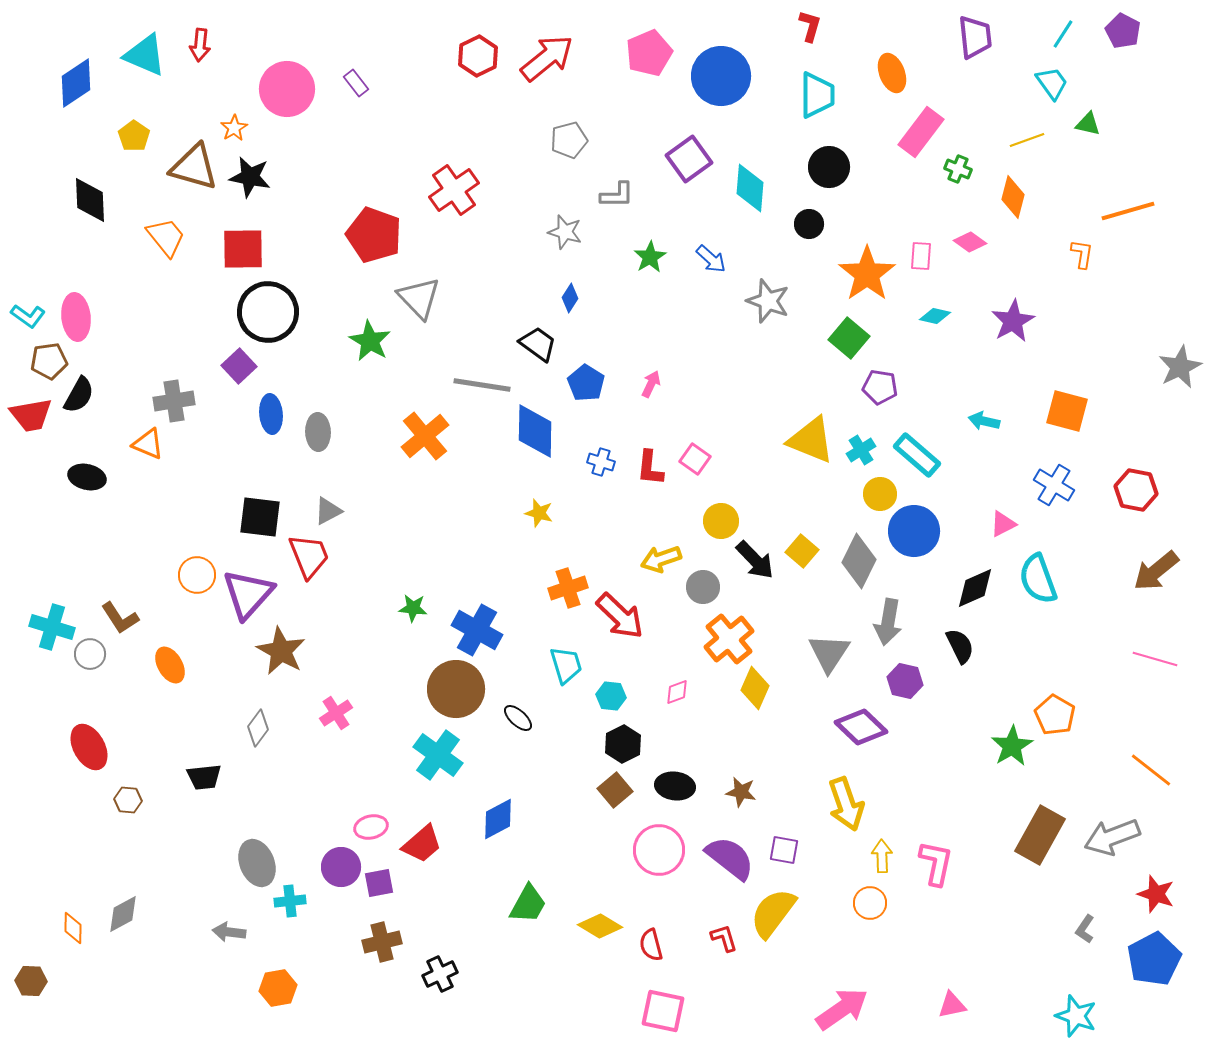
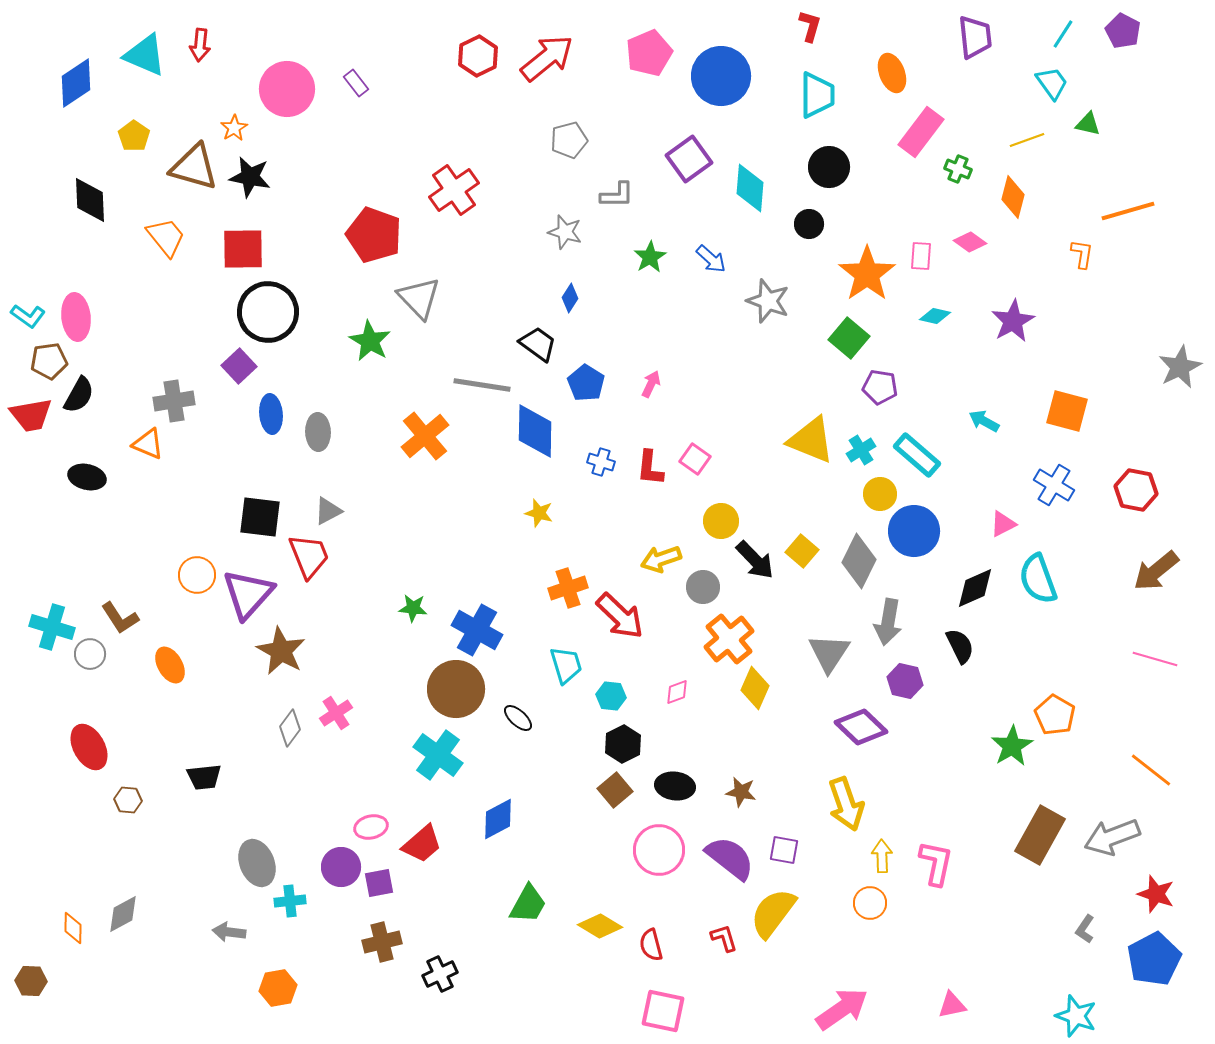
cyan arrow at (984, 421): rotated 16 degrees clockwise
gray diamond at (258, 728): moved 32 px right
